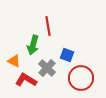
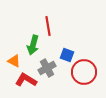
gray cross: rotated 18 degrees clockwise
red circle: moved 3 px right, 6 px up
